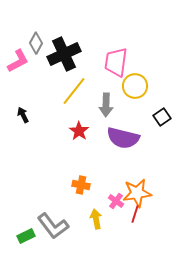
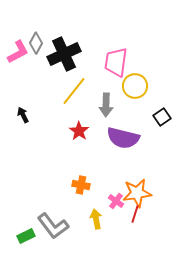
pink L-shape: moved 9 px up
